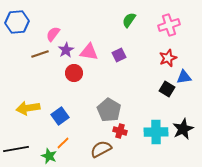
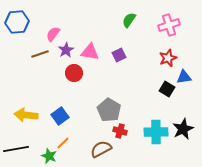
pink triangle: moved 1 px right
yellow arrow: moved 2 px left, 7 px down; rotated 15 degrees clockwise
